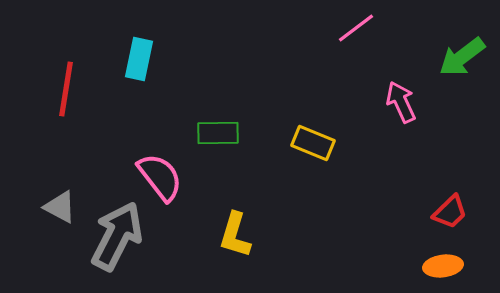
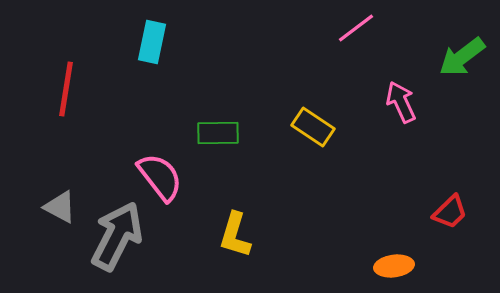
cyan rectangle: moved 13 px right, 17 px up
yellow rectangle: moved 16 px up; rotated 12 degrees clockwise
orange ellipse: moved 49 px left
